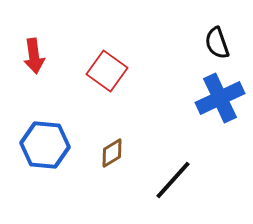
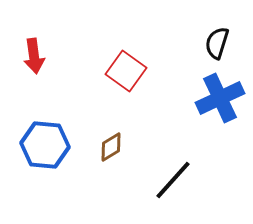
black semicircle: rotated 36 degrees clockwise
red square: moved 19 px right
brown diamond: moved 1 px left, 6 px up
